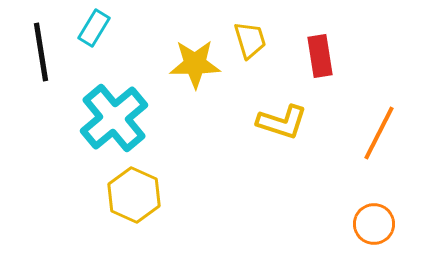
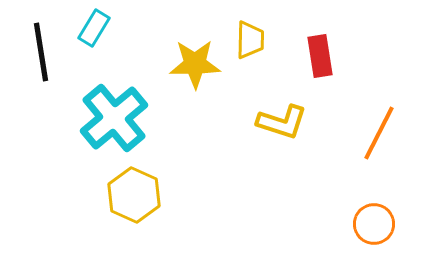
yellow trapezoid: rotated 18 degrees clockwise
